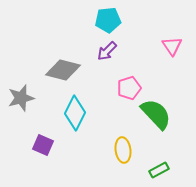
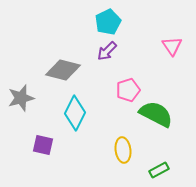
cyan pentagon: moved 2 px down; rotated 20 degrees counterclockwise
pink pentagon: moved 1 px left, 2 px down
green semicircle: rotated 20 degrees counterclockwise
purple square: rotated 10 degrees counterclockwise
